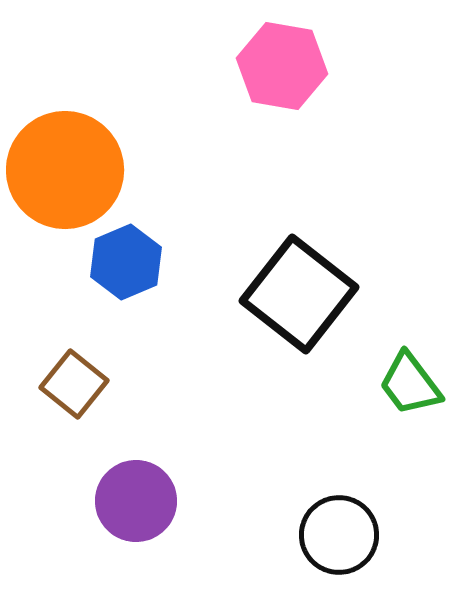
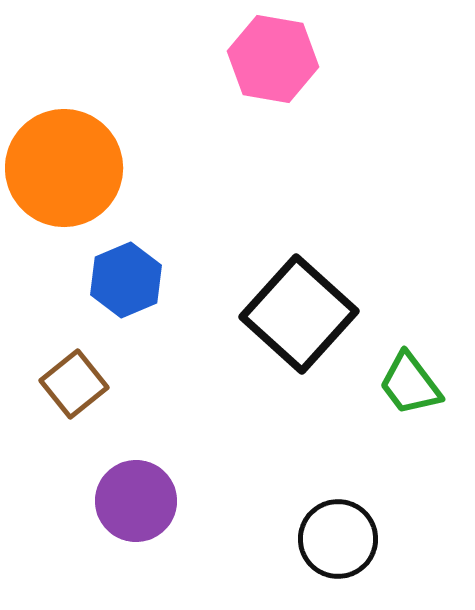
pink hexagon: moved 9 px left, 7 px up
orange circle: moved 1 px left, 2 px up
blue hexagon: moved 18 px down
black square: moved 20 px down; rotated 4 degrees clockwise
brown square: rotated 12 degrees clockwise
black circle: moved 1 px left, 4 px down
